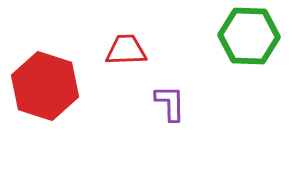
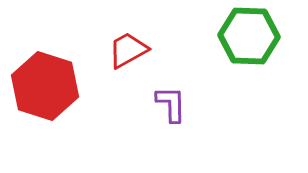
red trapezoid: moved 2 px right; rotated 27 degrees counterclockwise
purple L-shape: moved 1 px right, 1 px down
